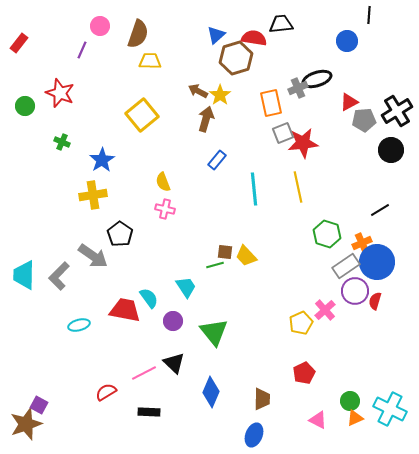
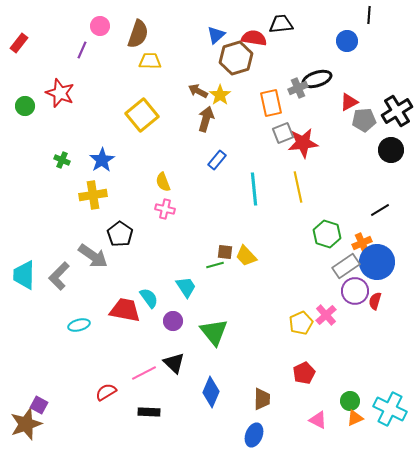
green cross at (62, 142): moved 18 px down
pink cross at (325, 310): moved 1 px right, 5 px down
